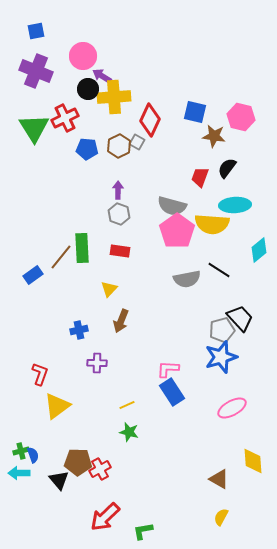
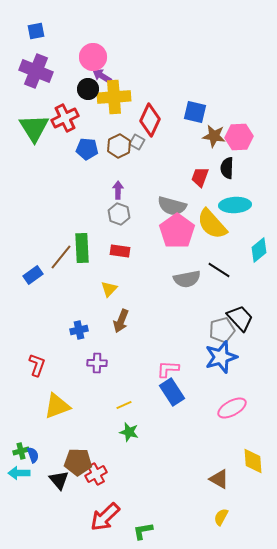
pink circle at (83, 56): moved 10 px right, 1 px down
pink hexagon at (241, 117): moved 2 px left, 20 px down; rotated 16 degrees counterclockwise
black semicircle at (227, 168): rotated 35 degrees counterclockwise
yellow semicircle at (212, 224): rotated 44 degrees clockwise
red L-shape at (40, 374): moved 3 px left, 9 px up
yellow line at (127, 405): moved 3 px left
yellow triangle at (57, 406): rotated 16 degrees clockwise
red cross at (100, 469): moved 4 px left, 5 px down
